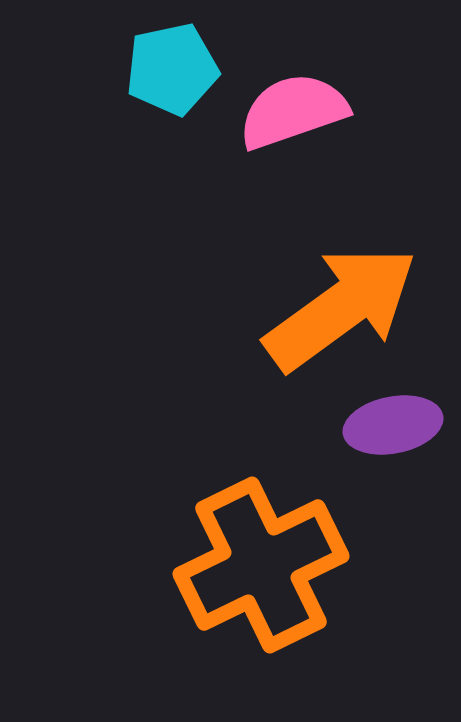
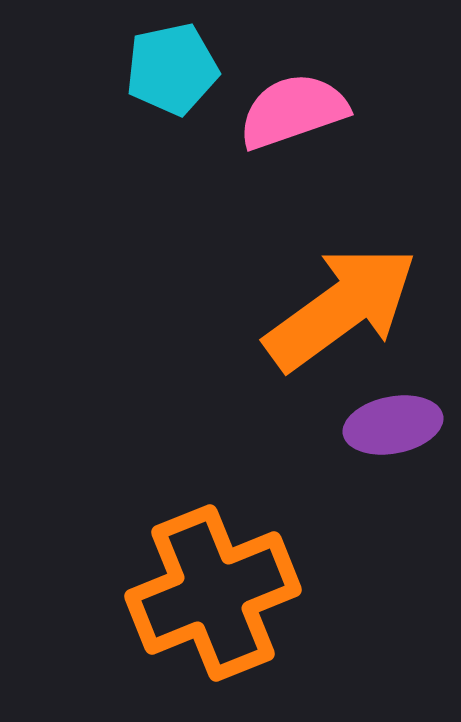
orange cross: moved 48 px left, 28 px down; rotated 4 degrees clockwise
